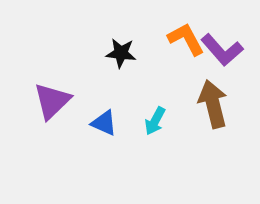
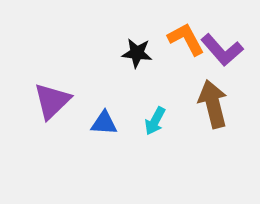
black star: moved 16 px right
blue triangle: rotated 20 degrees counterclockwise
